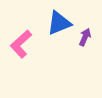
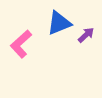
purple arrow: moved 1 px right, 2 px up; rotated 24 degrees clockwise
